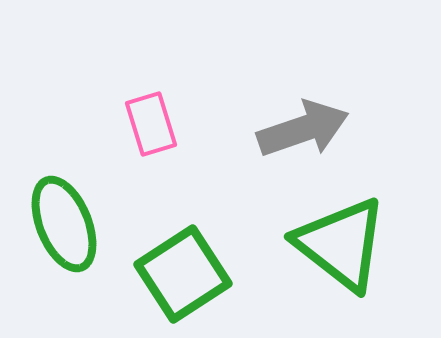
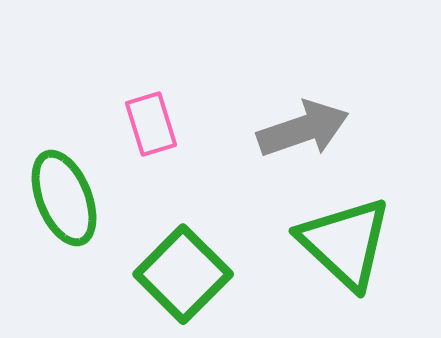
green ellipse: moved 26 px up
green triangle: moved 4 px right, 1 px up; rotated 5 degrees clockwise
green square: rotated 12 degrees counterclockwise
